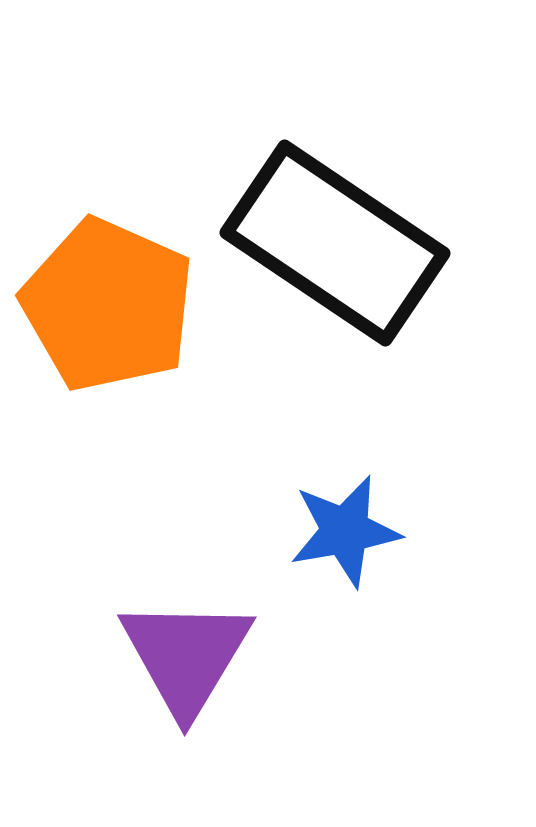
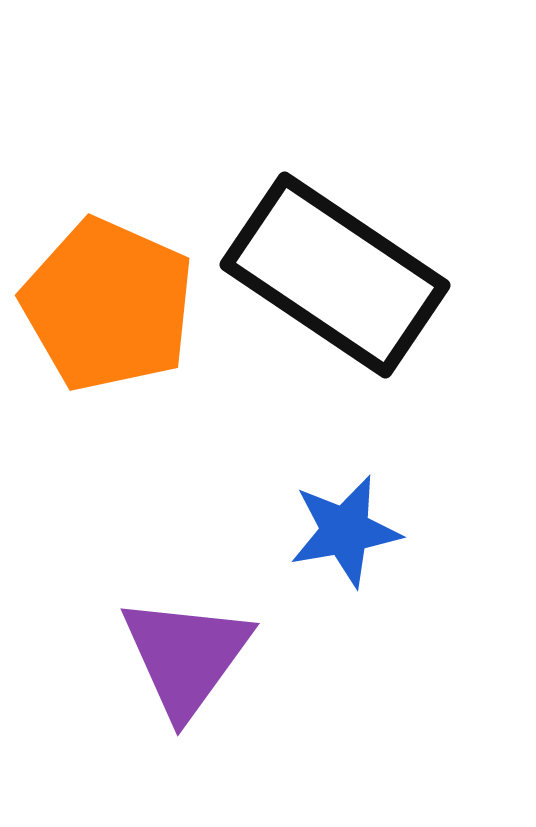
black rectangle: moved 32 px down
purple triangle: rotated 5 degrees clockwise
